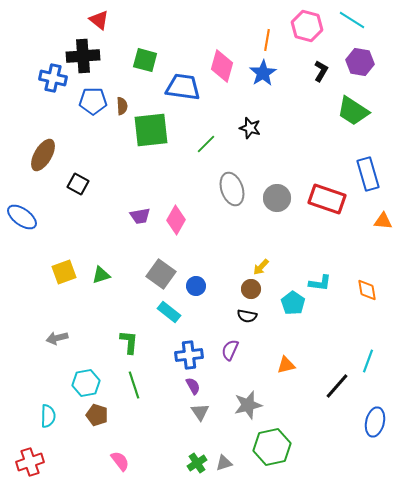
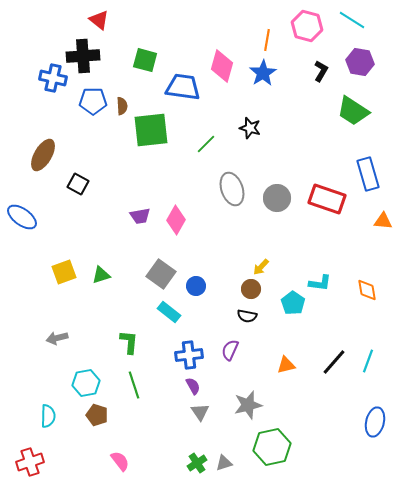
black line at (337, 386): moved 3 px left, 24 px up
